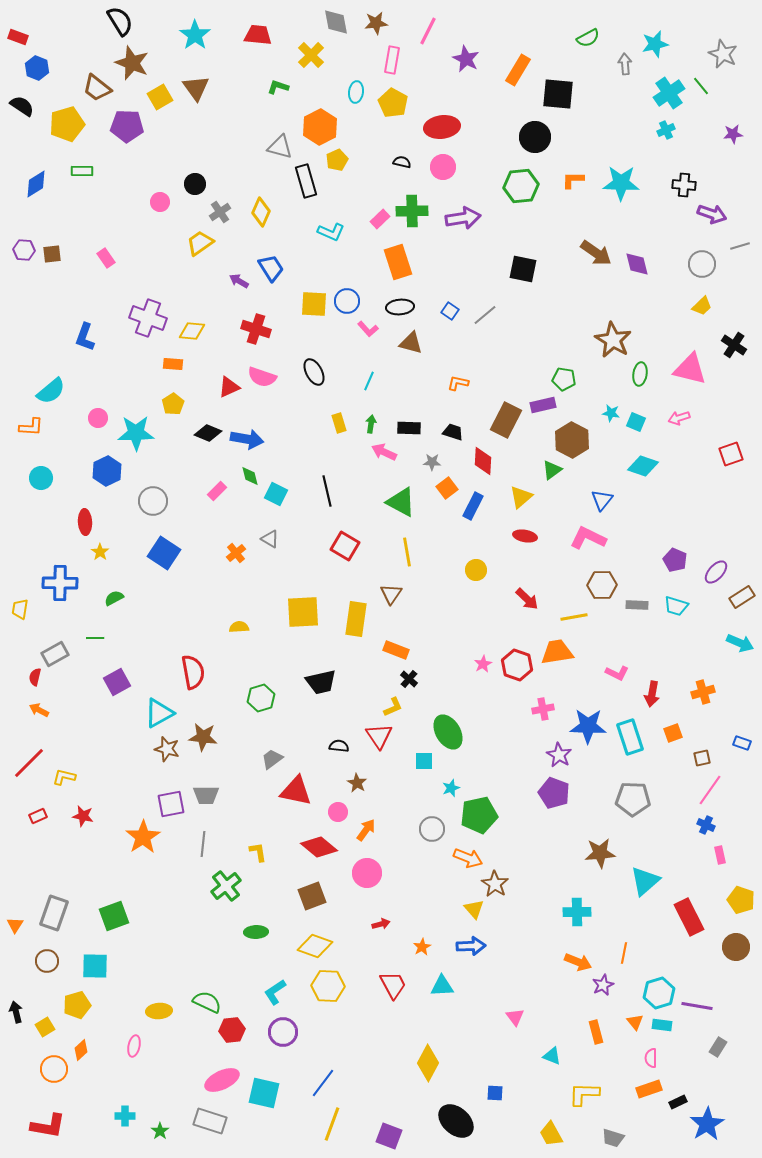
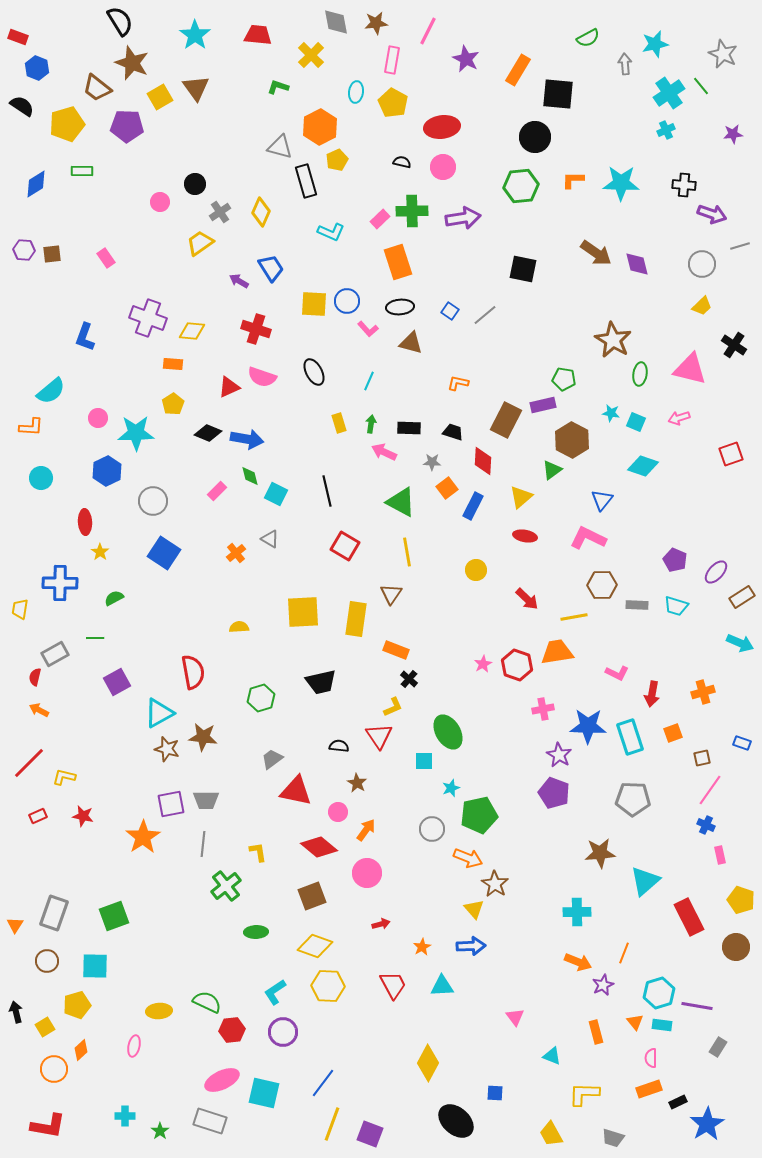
gray trapezoid at (206, 795): moved 5 px down
orange line at (624, 953): rotated 10 degrees clockwise
purple square at (389, 1136): moved 19 px left, 2 px up
